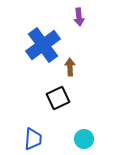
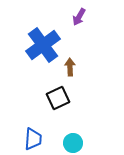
purple arrow: rotated 36 degrees clockwise
cyan circle: moved 11 px left, 4 px down
